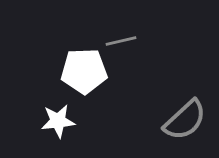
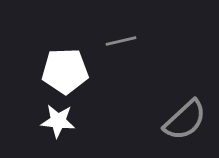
white pentagon: moved 19 px left
white star: rotated 12 degrees clockwise
